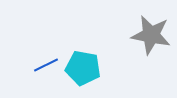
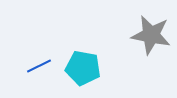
blue line: moved 7 px left, 1 px down
